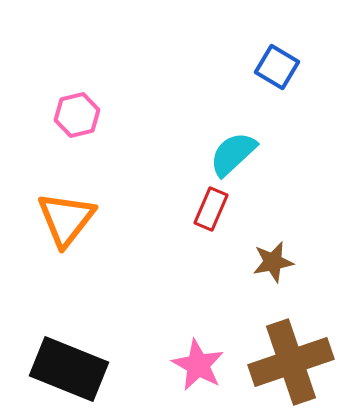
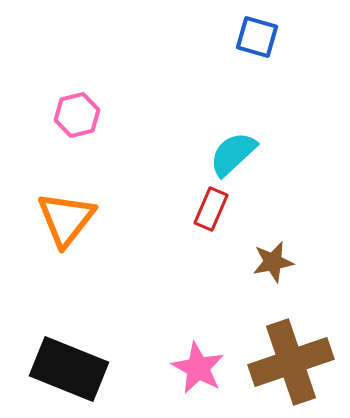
blue square: moved 20 px left, 30 px up; rotated 15 degrees counterclockwise
pink star: moved 3 px down
